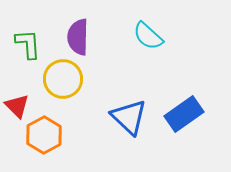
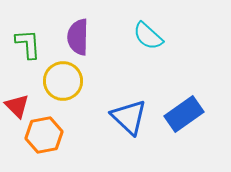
yellow circle: moved 2 px down
orange hexagon: rotated 18 degrees clockwise
